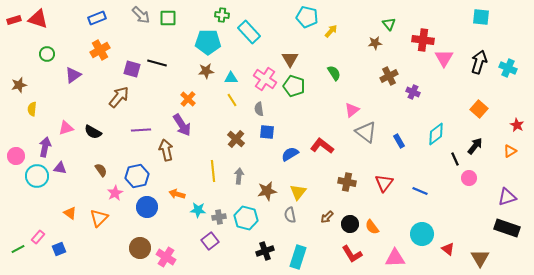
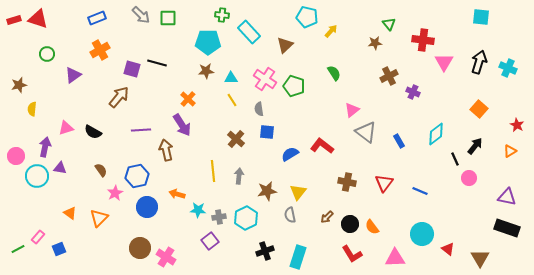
pink triangle at (444, 58): moved 4 px down
brown triangle at (290, 59): moved 5 px left, 14 px up; rotated 18 degrees clockwise
purple triangle at (507, 197): rotated 30 degrees clockwise
cyan hexagon at (246, 218): rotated 20 degrees clockwise
